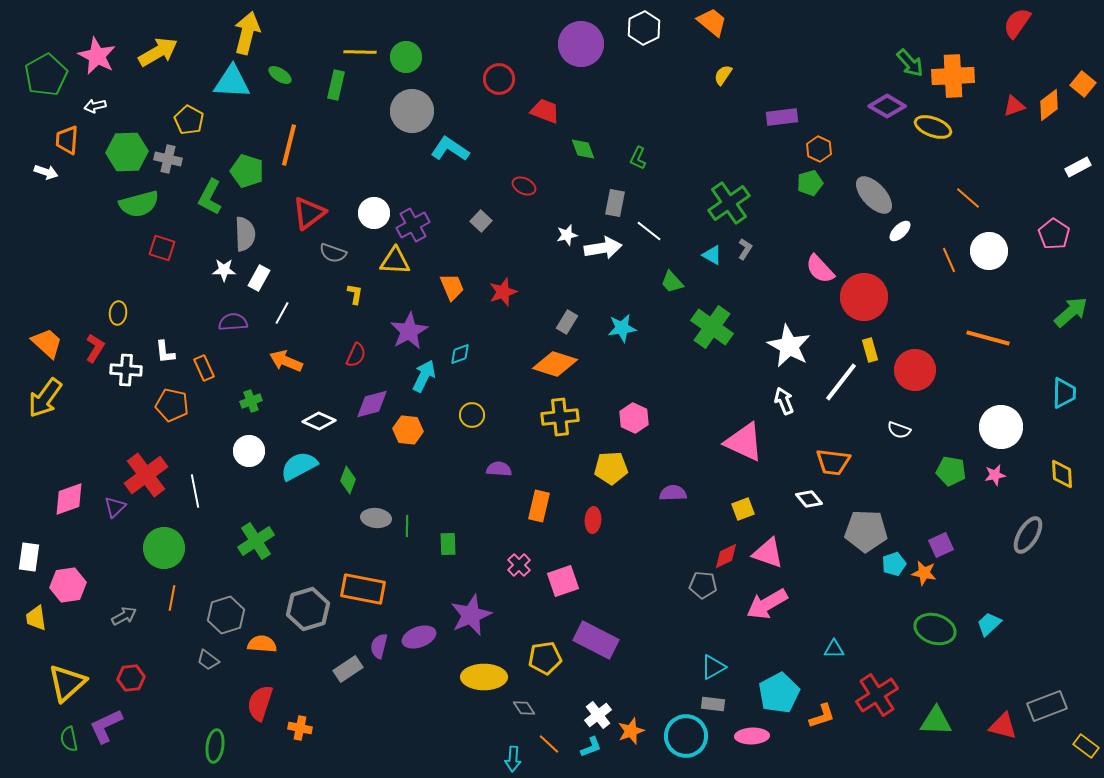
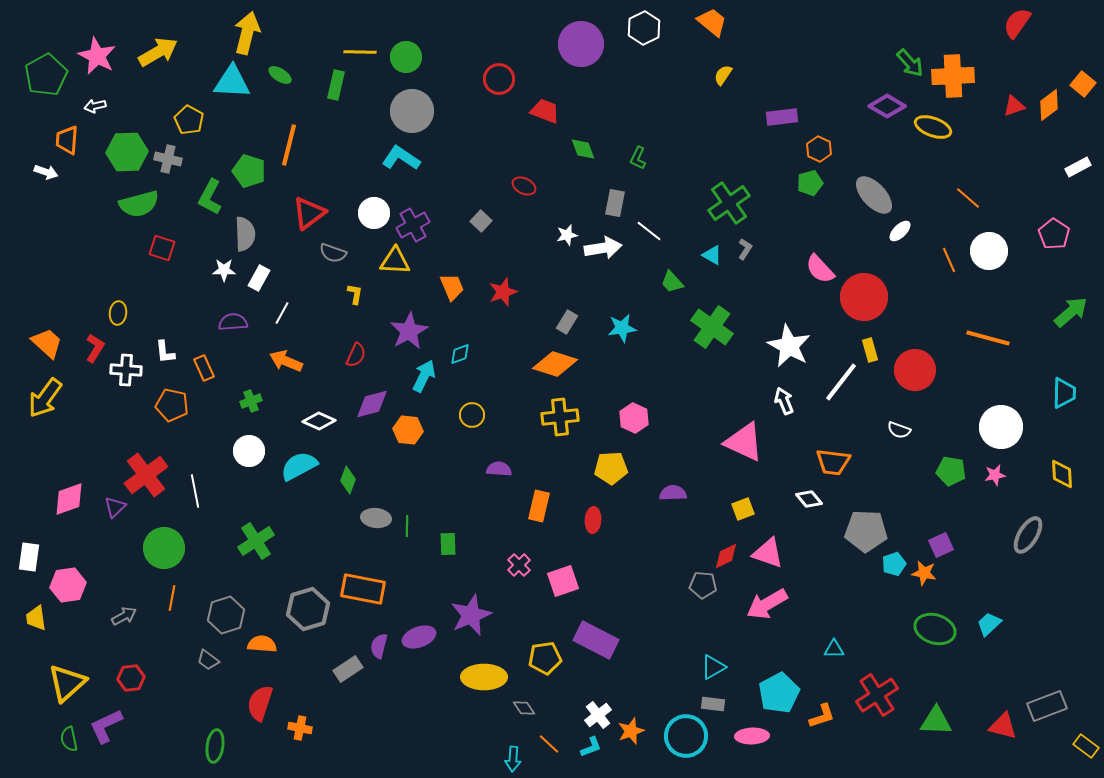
cyan L-shape at (450, 149): moved 49 px left, 9 px down
green pentagon at (247, 171): moved 2 px right
